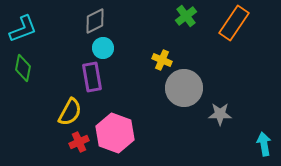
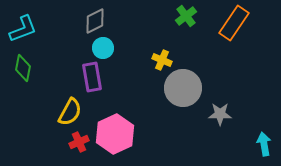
gray circle: moved 1 px left
pink hexagon: moved 1 px down; rotated 15 degrees clockwise
